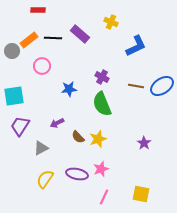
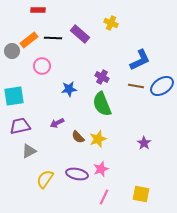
yellow cross: moved 1 px down
blue L-shape: moved 4 px right, 14 px down
purple trapezoid: rotated 45 degrees clockwise
gray triangle: moved 12 px left, 3 px down
